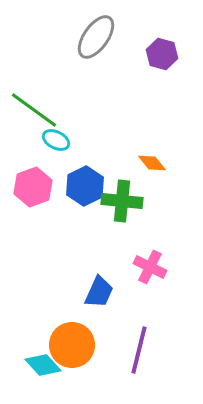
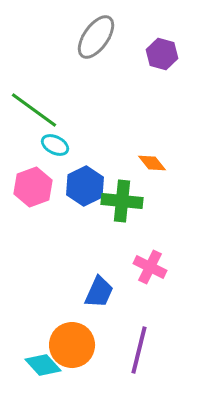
cyan ellipse: moved 1 px left, 5 px down
